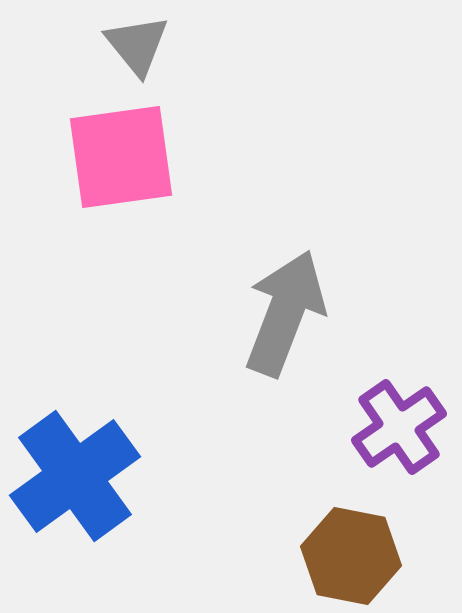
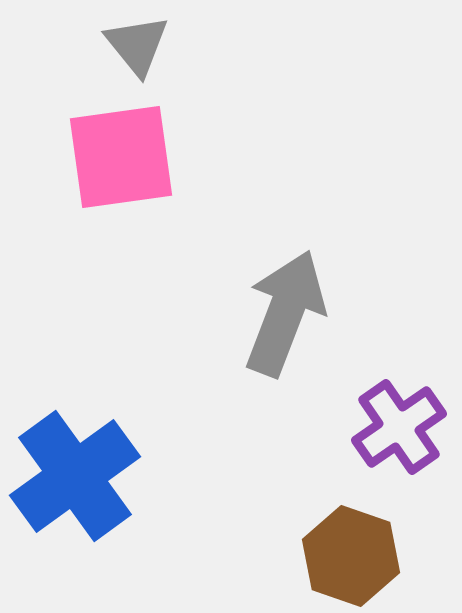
brown hexagon: rotated 8 degrees clockwise
